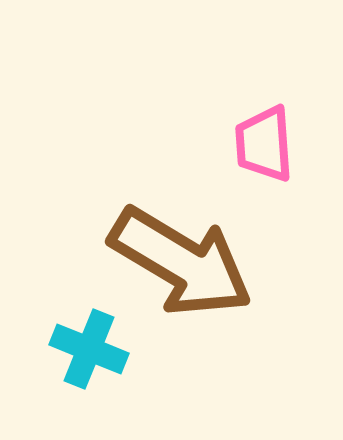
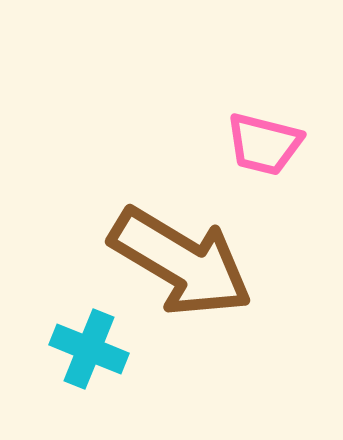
pink trapezoid: rotated 72 degrees counterclockwise
